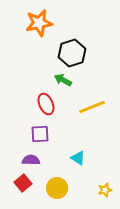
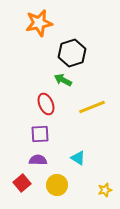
purple semicircle: moved 7 px right
red square: moved 1 px left
yellow circle: moved 3 px up
